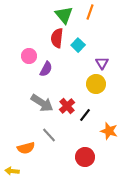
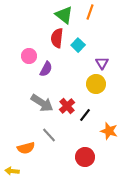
green triangle: rotated 12 degrees counterclockwise
